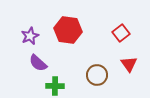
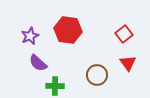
red square: moved 3 px right, 1 px down
red triangle: moved 1 px left, 1 px up
